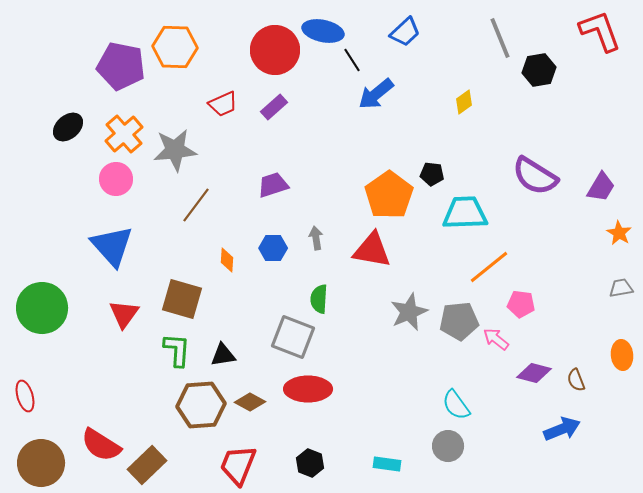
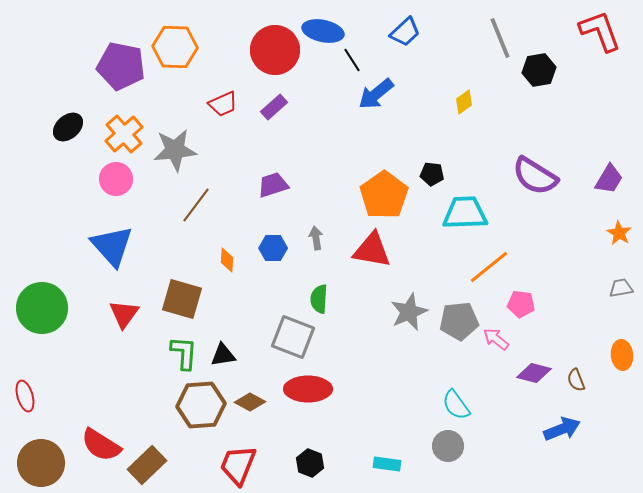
purple trapezoid at (601, 187): moved 8 px right, 8 px up
orange pentagon at (389, 195): moved 5 px left
green L-shape at (177, 350): moved 7 px right, 3 px down
